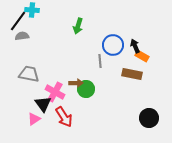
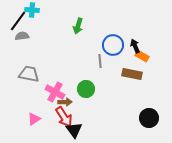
brown arrow: moved 11 px left, 19 px down
black triangle: moved 31 px right, 26 px down
